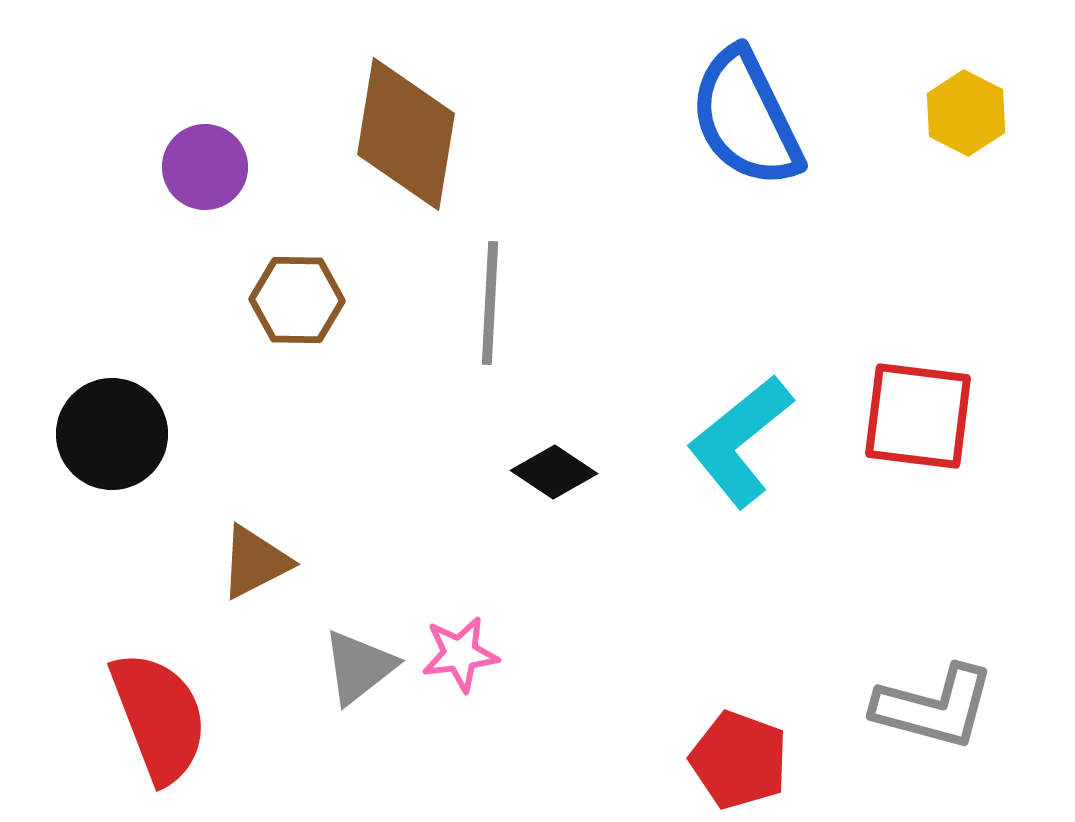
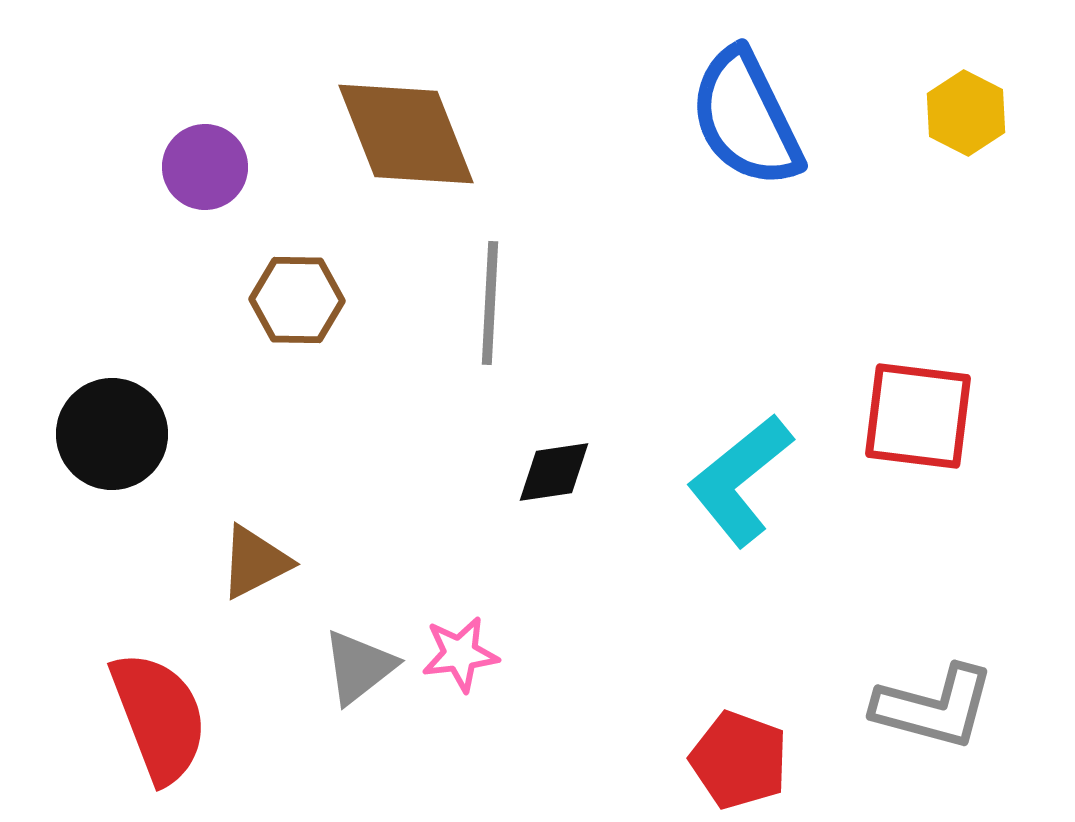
brown diamond: rotated 31 degrees counterclockwise
cyan L-shape: moved 39 px down
black diamond: rotated 42 degrees counterclockwise
